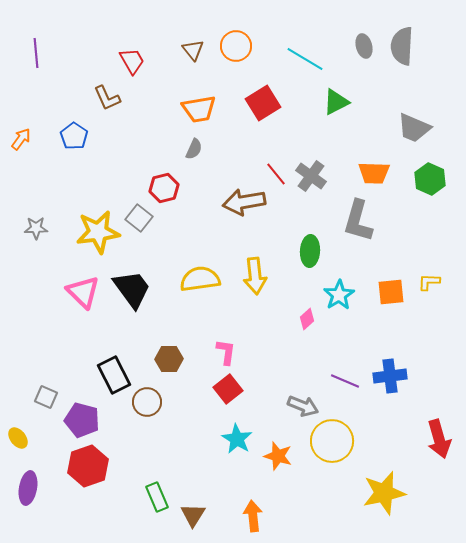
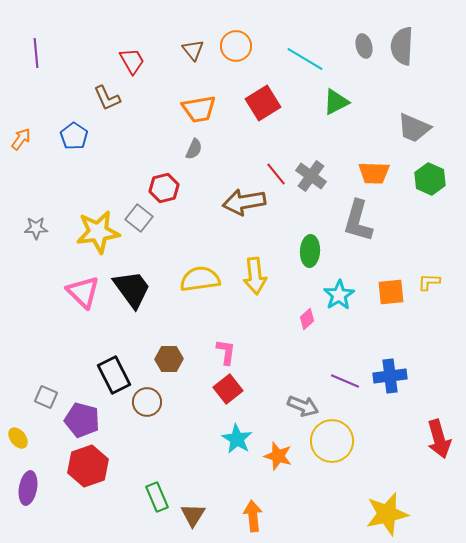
yellow star at (384, 493): moved 3 px right, 21 px down
